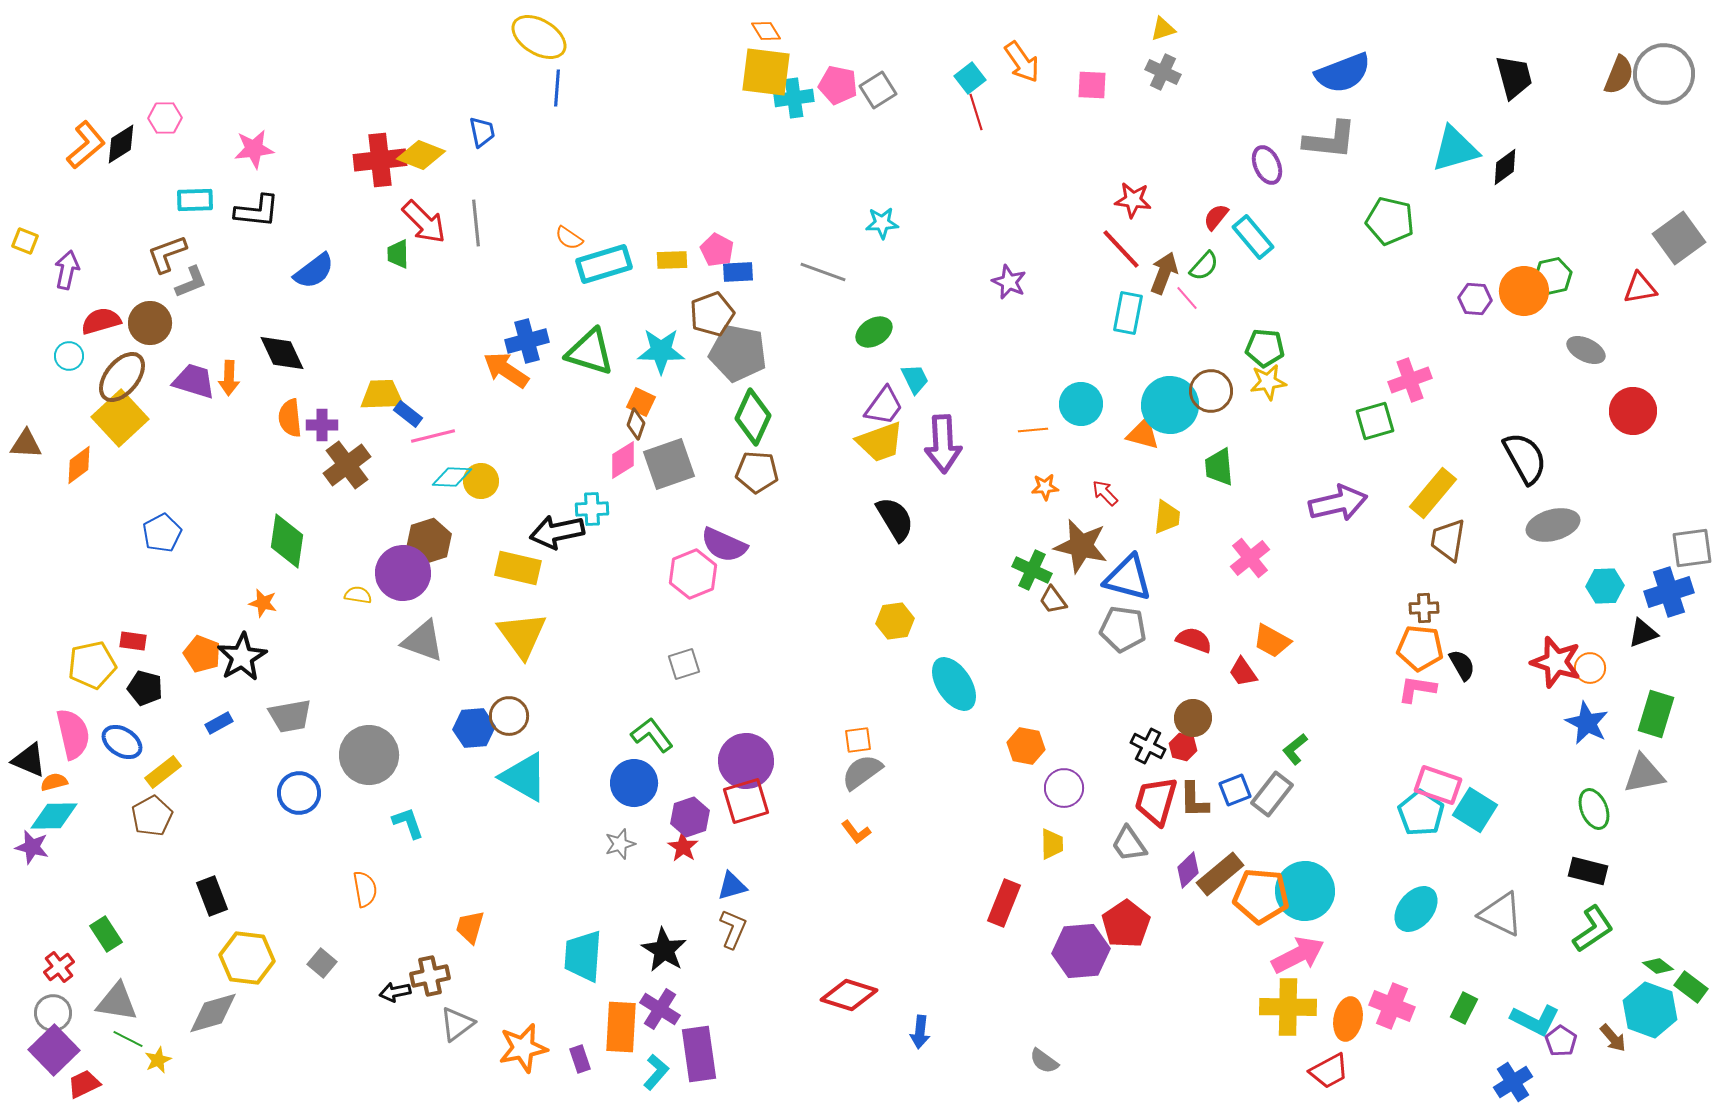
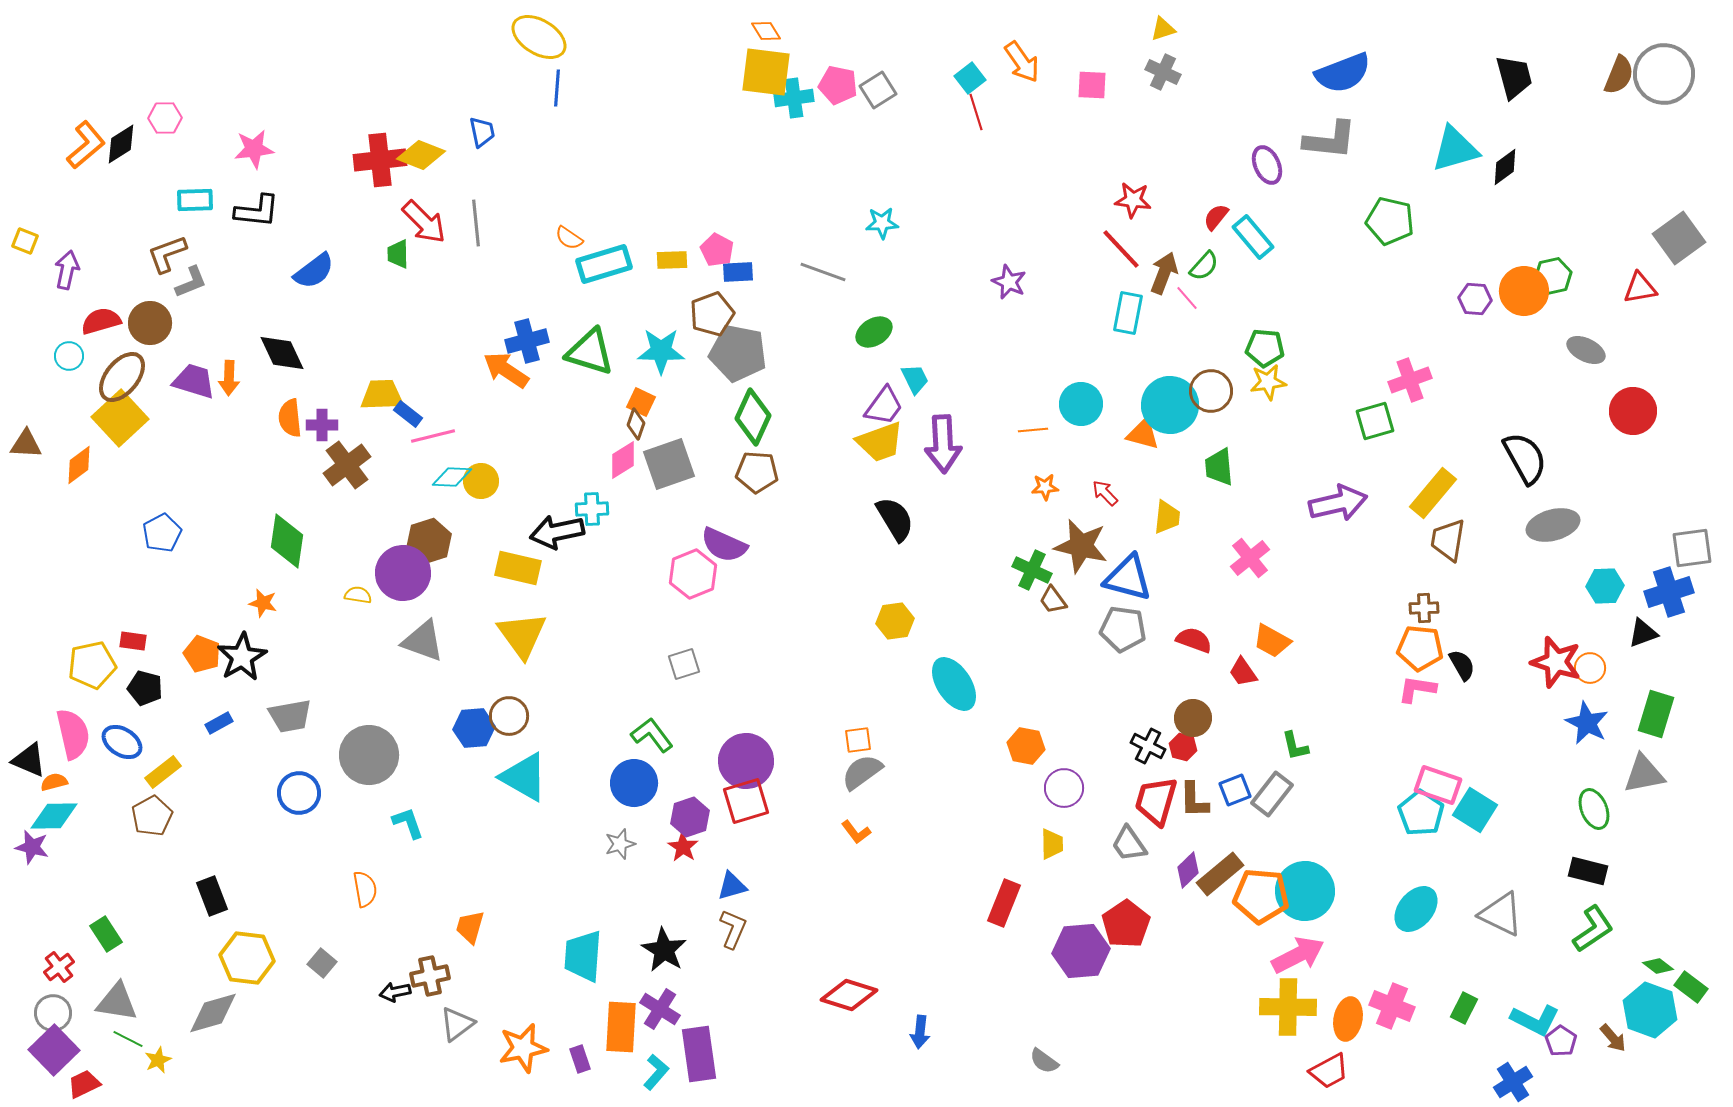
green L-shape at (1295, 749): moved 3 px up; rotated 64 degrees counterclockwise
